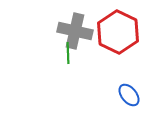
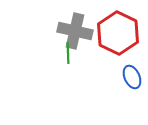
red hexagon: moved 1 px down
blue ellipse: moved 3 px right, 18 px up; rotated 15 degrees clockwise
